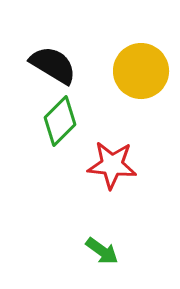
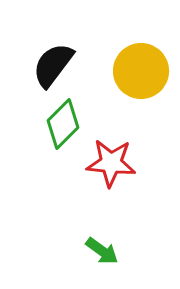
black semicircle: rotated 84 degrees counterclockwise
green diamond: moved 3 px right, 3 px down
red star: moved 1 px left, 2 px up
